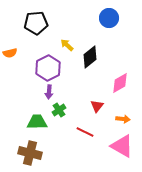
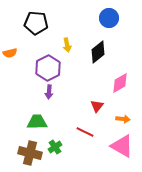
black pentagon: rotated 10 degrees clockwise
yellow arrow: rotated 144 degrees counterclockwise
black diamond: moved 8 px right, 5 px up
green cross: moved 4 px left, 37 px down
